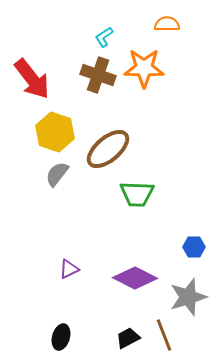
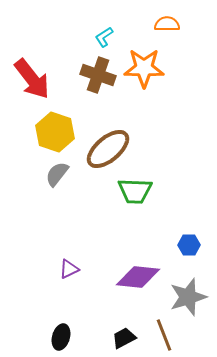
green trapezoid: moved 2 px left, 3 px up
blue hexagon: moved 5 px left, 2 px up
purple diamond: moved 3 px right, 1 px up; rotated 21 degrees counterclockwise
black trapezoid: moved 4 px left
